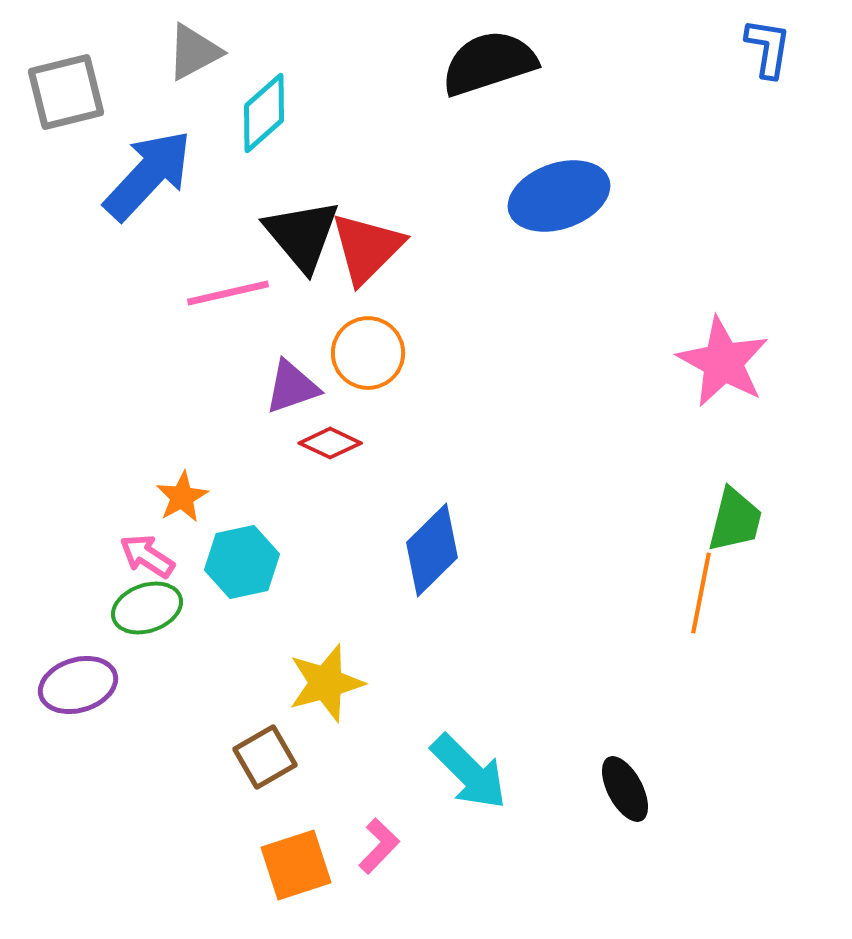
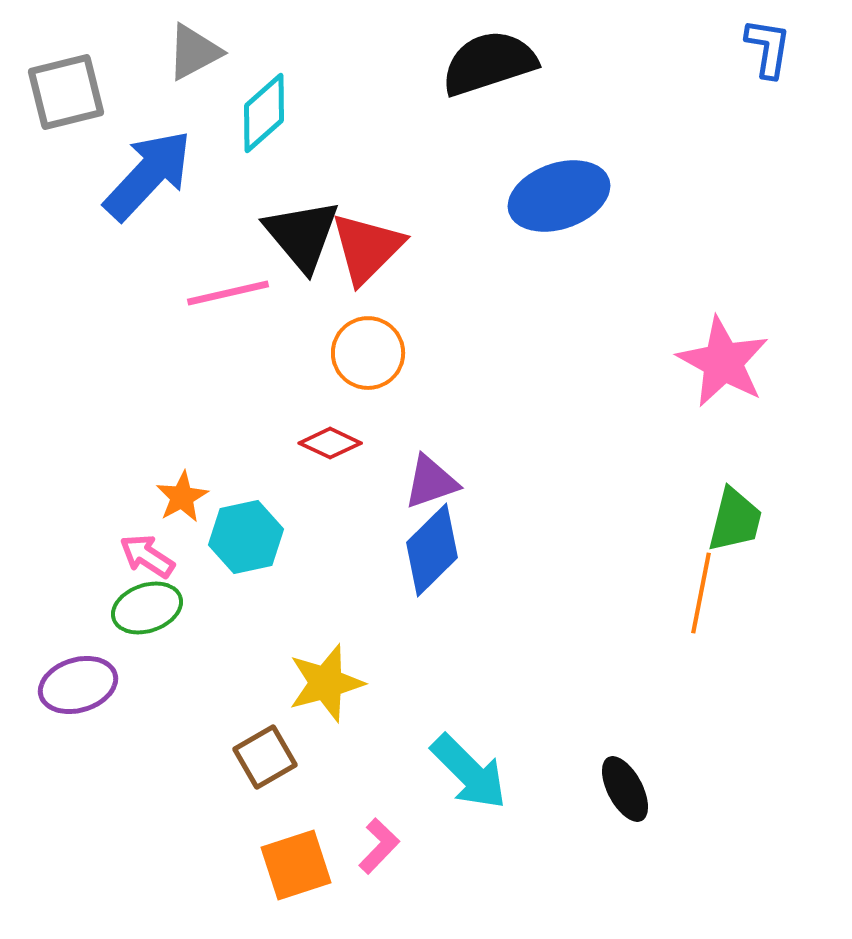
purple triangle: moved 139 px right, 95 px down
cyan hexagon: moved 4 px right, 25 px up
